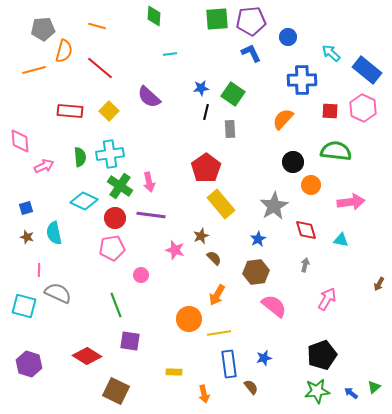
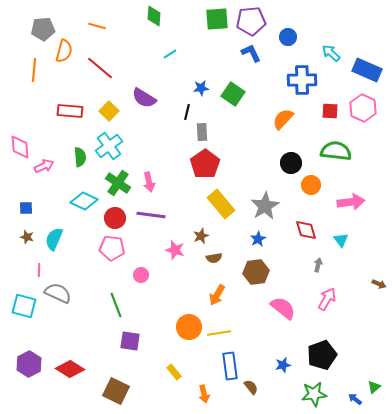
cyan line at (170, 54): rotated 24 degrees counterclockwise
orange line at (34, 70): rotated 70 degrees counterclockwise
blue rectangle at (367, 70): rotated 16 degrees counterclockwise
purple semicircle at (149, 97): moved 5 px left, 1 px down; rotated 10 degrees counterclockwise
black line at (206, 112): moved 19 px left
gray rectangle at (230, 129): moved 28 px left, 3 px down
pink diamond at (20, 141): moved 6 px down
cyan cross at (110, 154): moved 1 px left, 8 px up; rotated 28 degrees counterclockwise
black circle at (293, 162): moved 2 px left, 1 px down
red pentagon at (206, 168): moved 1 px left, 4 px up
green cross at (120, 186): moved 2 px left, 3 px up
gray star at (274, 206): moved 9 px left
blue square at (26, 208): rotated 16 degrees clockwise
cyan semicircle at (54, 233): moved 6 px down; rotated 35 degrees clockwise
cyan triangle at (341, 240): rotated 42 degrees clockwise
pink pentagon at (112, 248): rotated 15 degrees clockwise
brown semicircle at (214, 258): rotated 126 degrees clockwise
gray arrow at (305, 265): moved 13 px right
brown arrow at (379, 284): rotated 96 degrees counterclockwise
pink semicircle at (274, 306): moved 9 px right, 2 px down
orange circle at (189, 319): moved 8 px down
red diamond at (87, 356): moved 17 px left, 13 px down
blue star at (264, 358): moved 19 px right, 7 px down
purple hexagon at (29, 364): rotated 15 degrees clockwise
blue rectangle at (229, 364): moved 1 px right, 2 px down
yellow rectangle at (174, 372): rotated 49 degrees clockwise
green star at (317, 391): moved 3 px left, 3 px down
blue arrow at (351, 393): moved 4 px right, 6 px down
